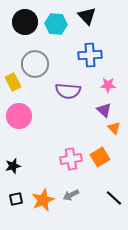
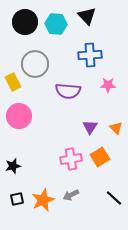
purple triangle: moved 14 px left, 17 px down; rotated 21 degrees clockwise
orange triangle: moved 2 px right
black square: moved 1 px right
